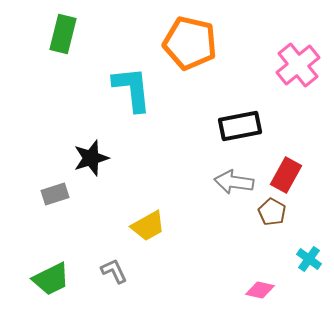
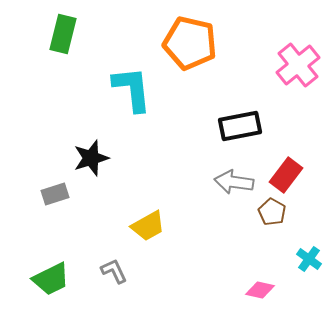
red rectangle: rotated 8 degrees clockwise
